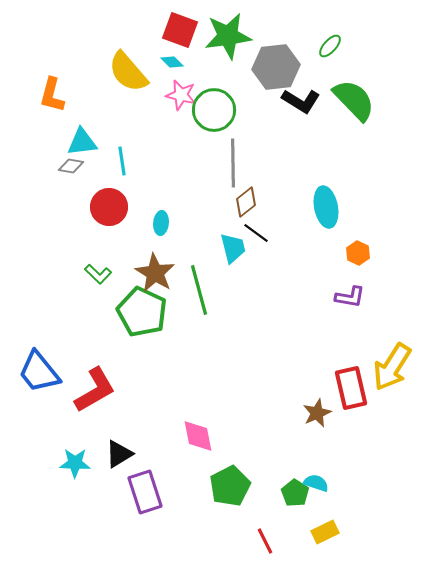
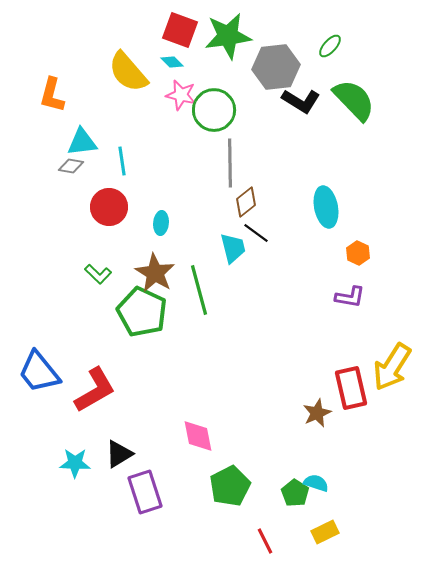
gray line at (233, 163): moved 3 px left
